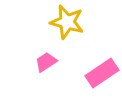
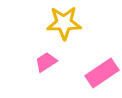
yellow star: moved 3 px left, 1 px down; rotated 16 degrees counterclockwise
